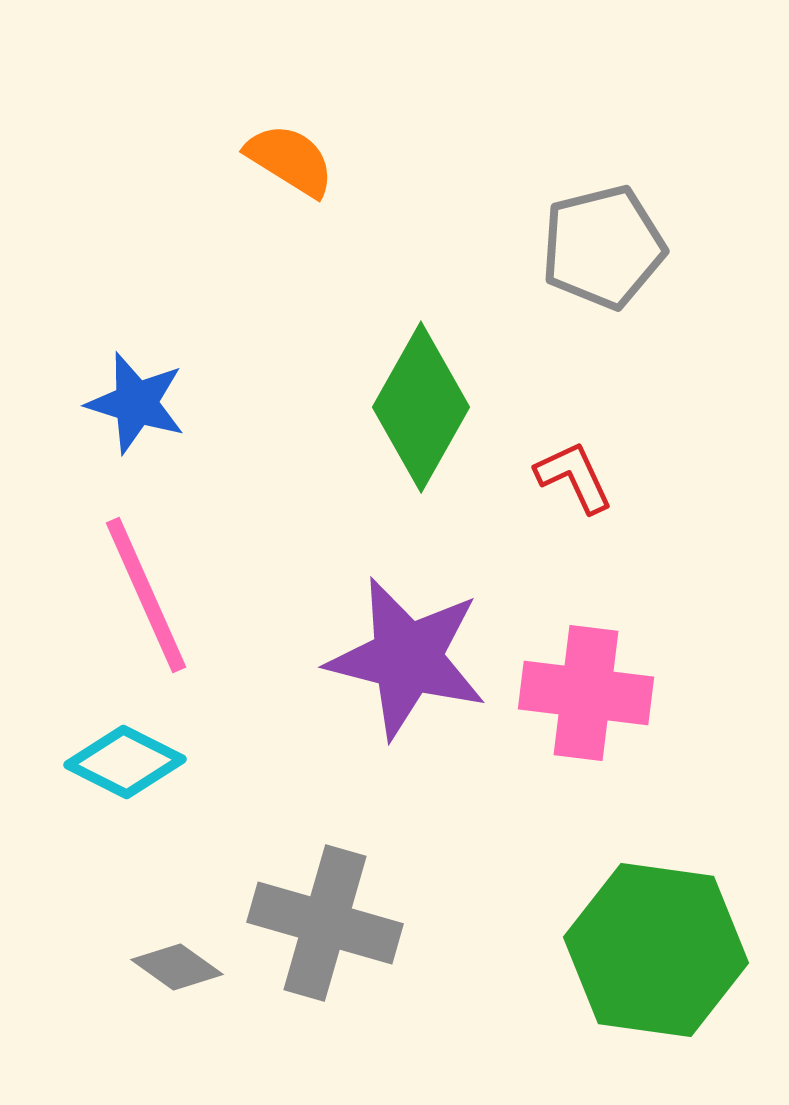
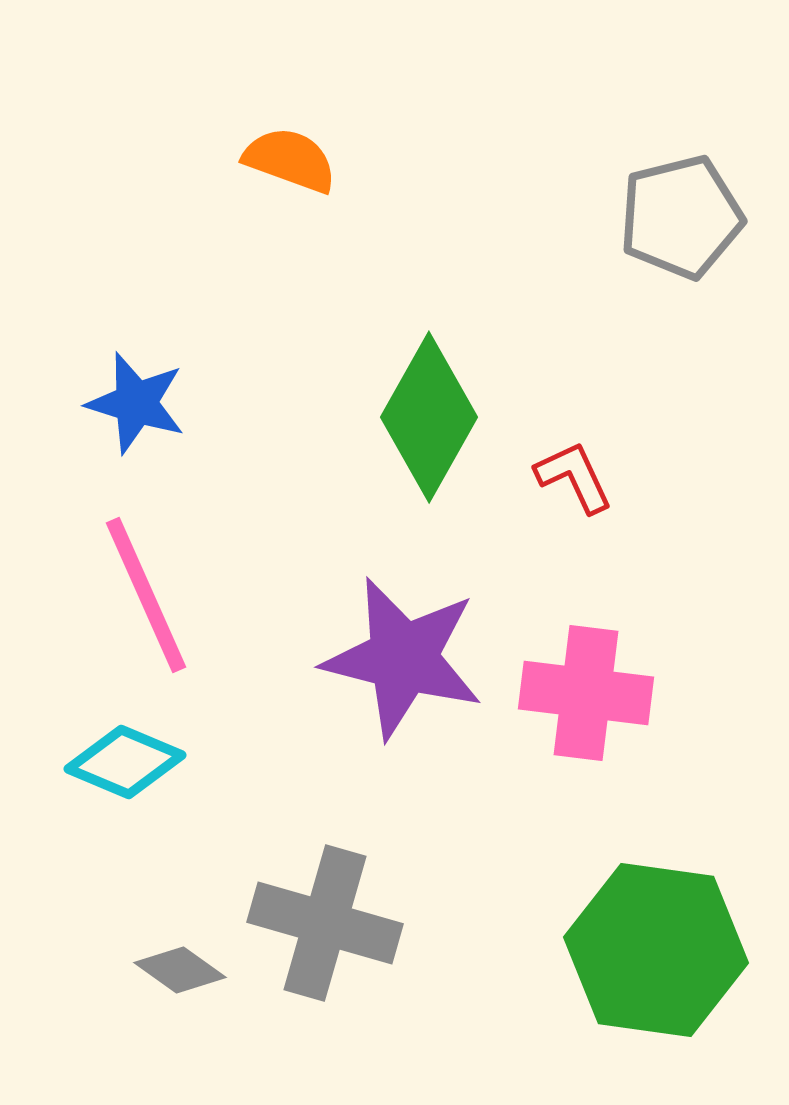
orange semicircle: rotated 12 degrees counterclockwise
gray pentagon: moved 78 px right, 30 px up
green diamond: moved 8 px right, 10 px down
purple star: moved 4 px left
cyan diamond: rotated 4 degrees counterclockwise
gray diamond: moved 3 px right, 3 px down
